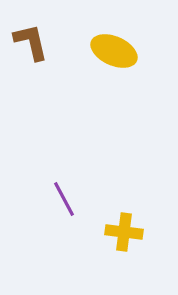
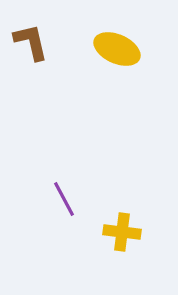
yellow ellipse: moved 3 px right, 2 px up
yellow cross: moved 2 px left
